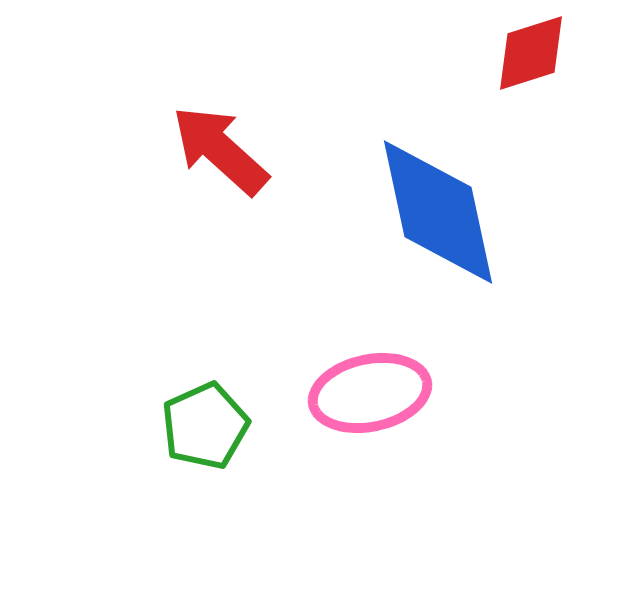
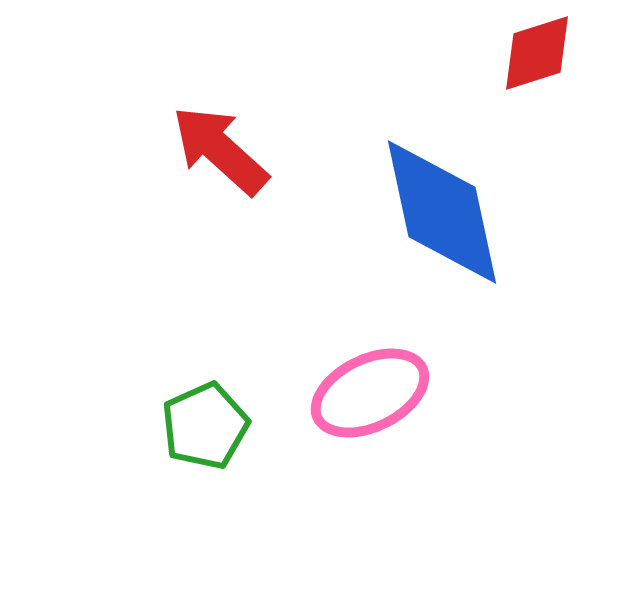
red diamond: moved 6 px right
blue diamond: moved 4 px right
pink ellipse: rotated 14 degrees counterclockwise
